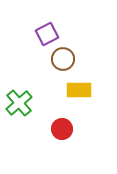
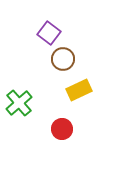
purple square: moved 2 px right, 1 px up; rotated 25 degrees counterclockwise
yellow rectangle: rotated 25 degrees counterclockwise
